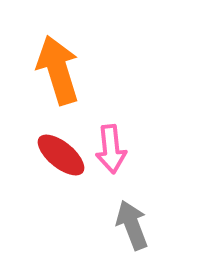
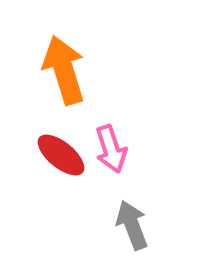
orange arrow: moved 6 px right
pink arrow: rotated 12 degrees counterclockwise
